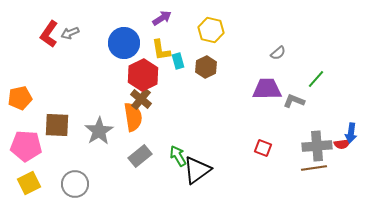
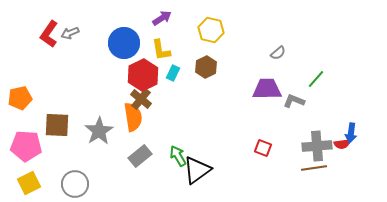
cyan rectangle: moved 5 px left, 12 px down; rotated 42 degrees clockwise
